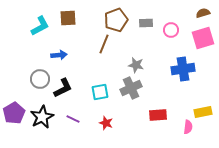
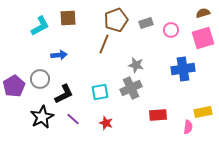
gray rectangle: rotated 16 degrees counterclockwise
black L-shape: moved 1 px right, 6 px down
purple pentagon: moved 27 px up
purple line: rotated 16 degrees clockwise
